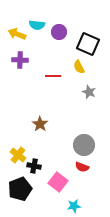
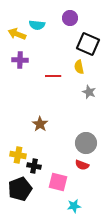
purple circle: moved 11 px right, 14 px up
yellow semicircle: rotated 16 degrees clockwise
gray circle: moved 2 px right, 2 px up
yellow cross: rotated 28 degrees counterclockwise
red semicircle: moved 2 px up
pink square: rotated 24 degrees counterclockwise
